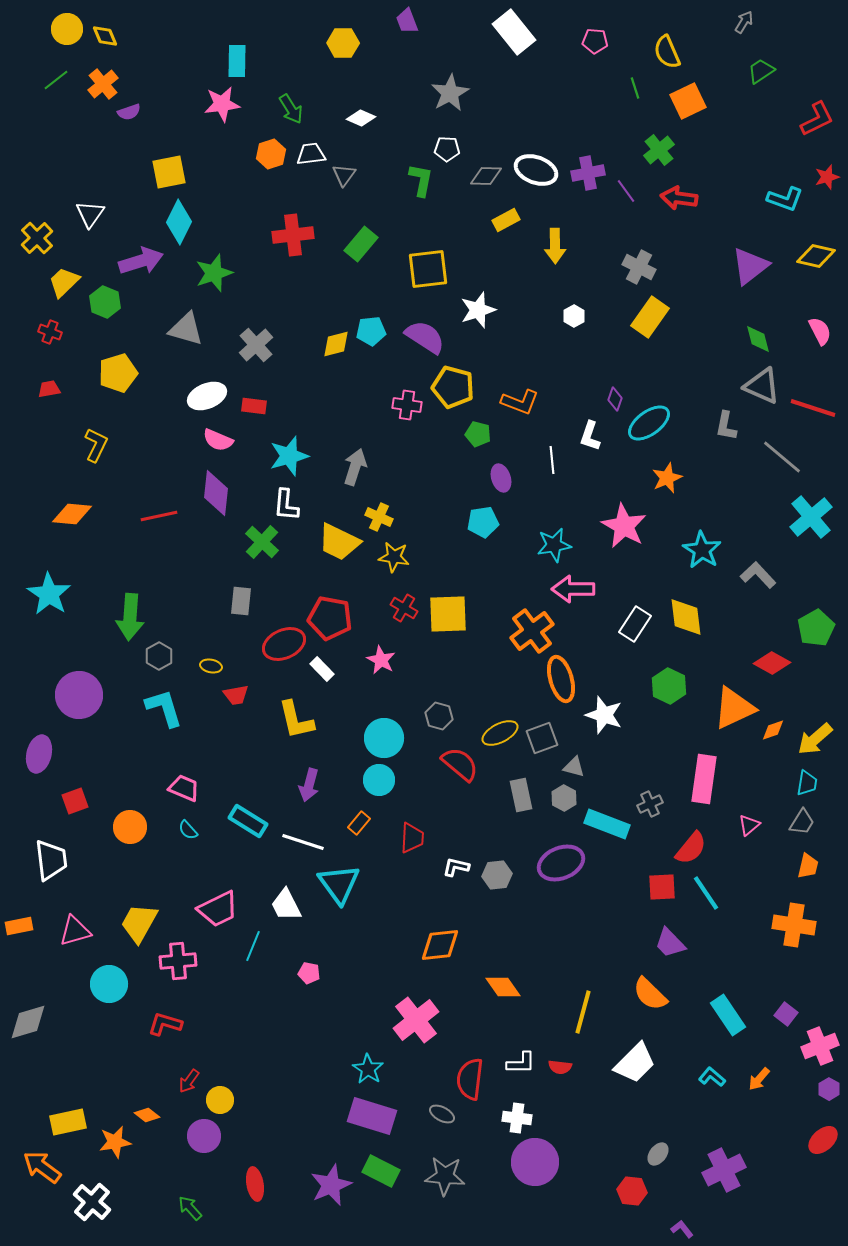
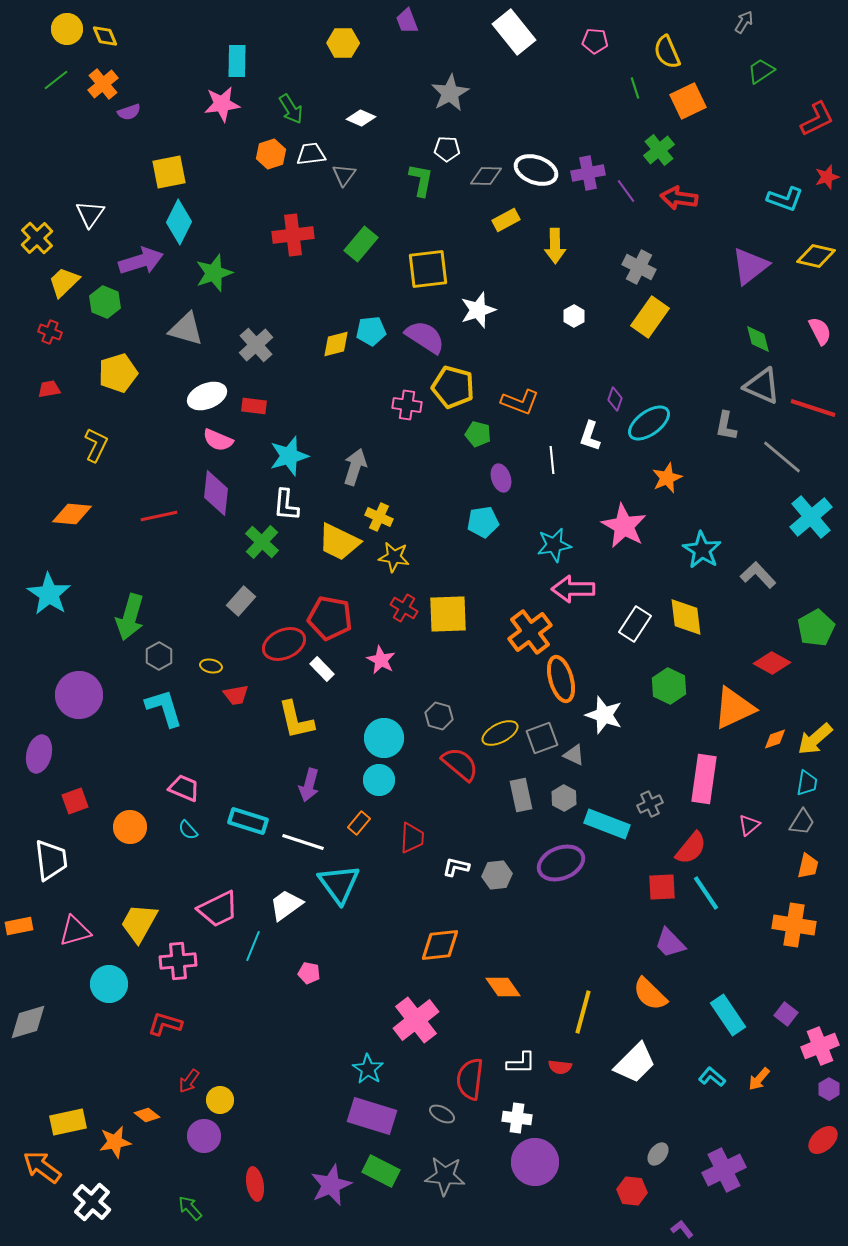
gray rectangle at (241, 601): rotated 36 degrees clockwise
green arrow at (130, 617): rotated 12 degrees clockwise
orange cross at (532, 631): moved 2 px left, 1 px down
orange diamond at (773, 730): moved 2 px right, 9 px down
gray triangle at (574, 767): moved 12 px up; rotated 10 degrees clockwise
cyan rectangle at (248, 821): rotated 15 degrees counterclockwise
white trapezoid at (286, 905): rotated 81 degrees clockwise
